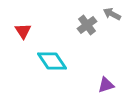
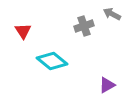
gray cross: moved 3 px left, 1 px down; rotated 18 degrees clockwise
cyan diamond: rotated 16 degrees counterclockwise
purple triangle: moved 1 px right; rotated 12 degrees counterclockwise
